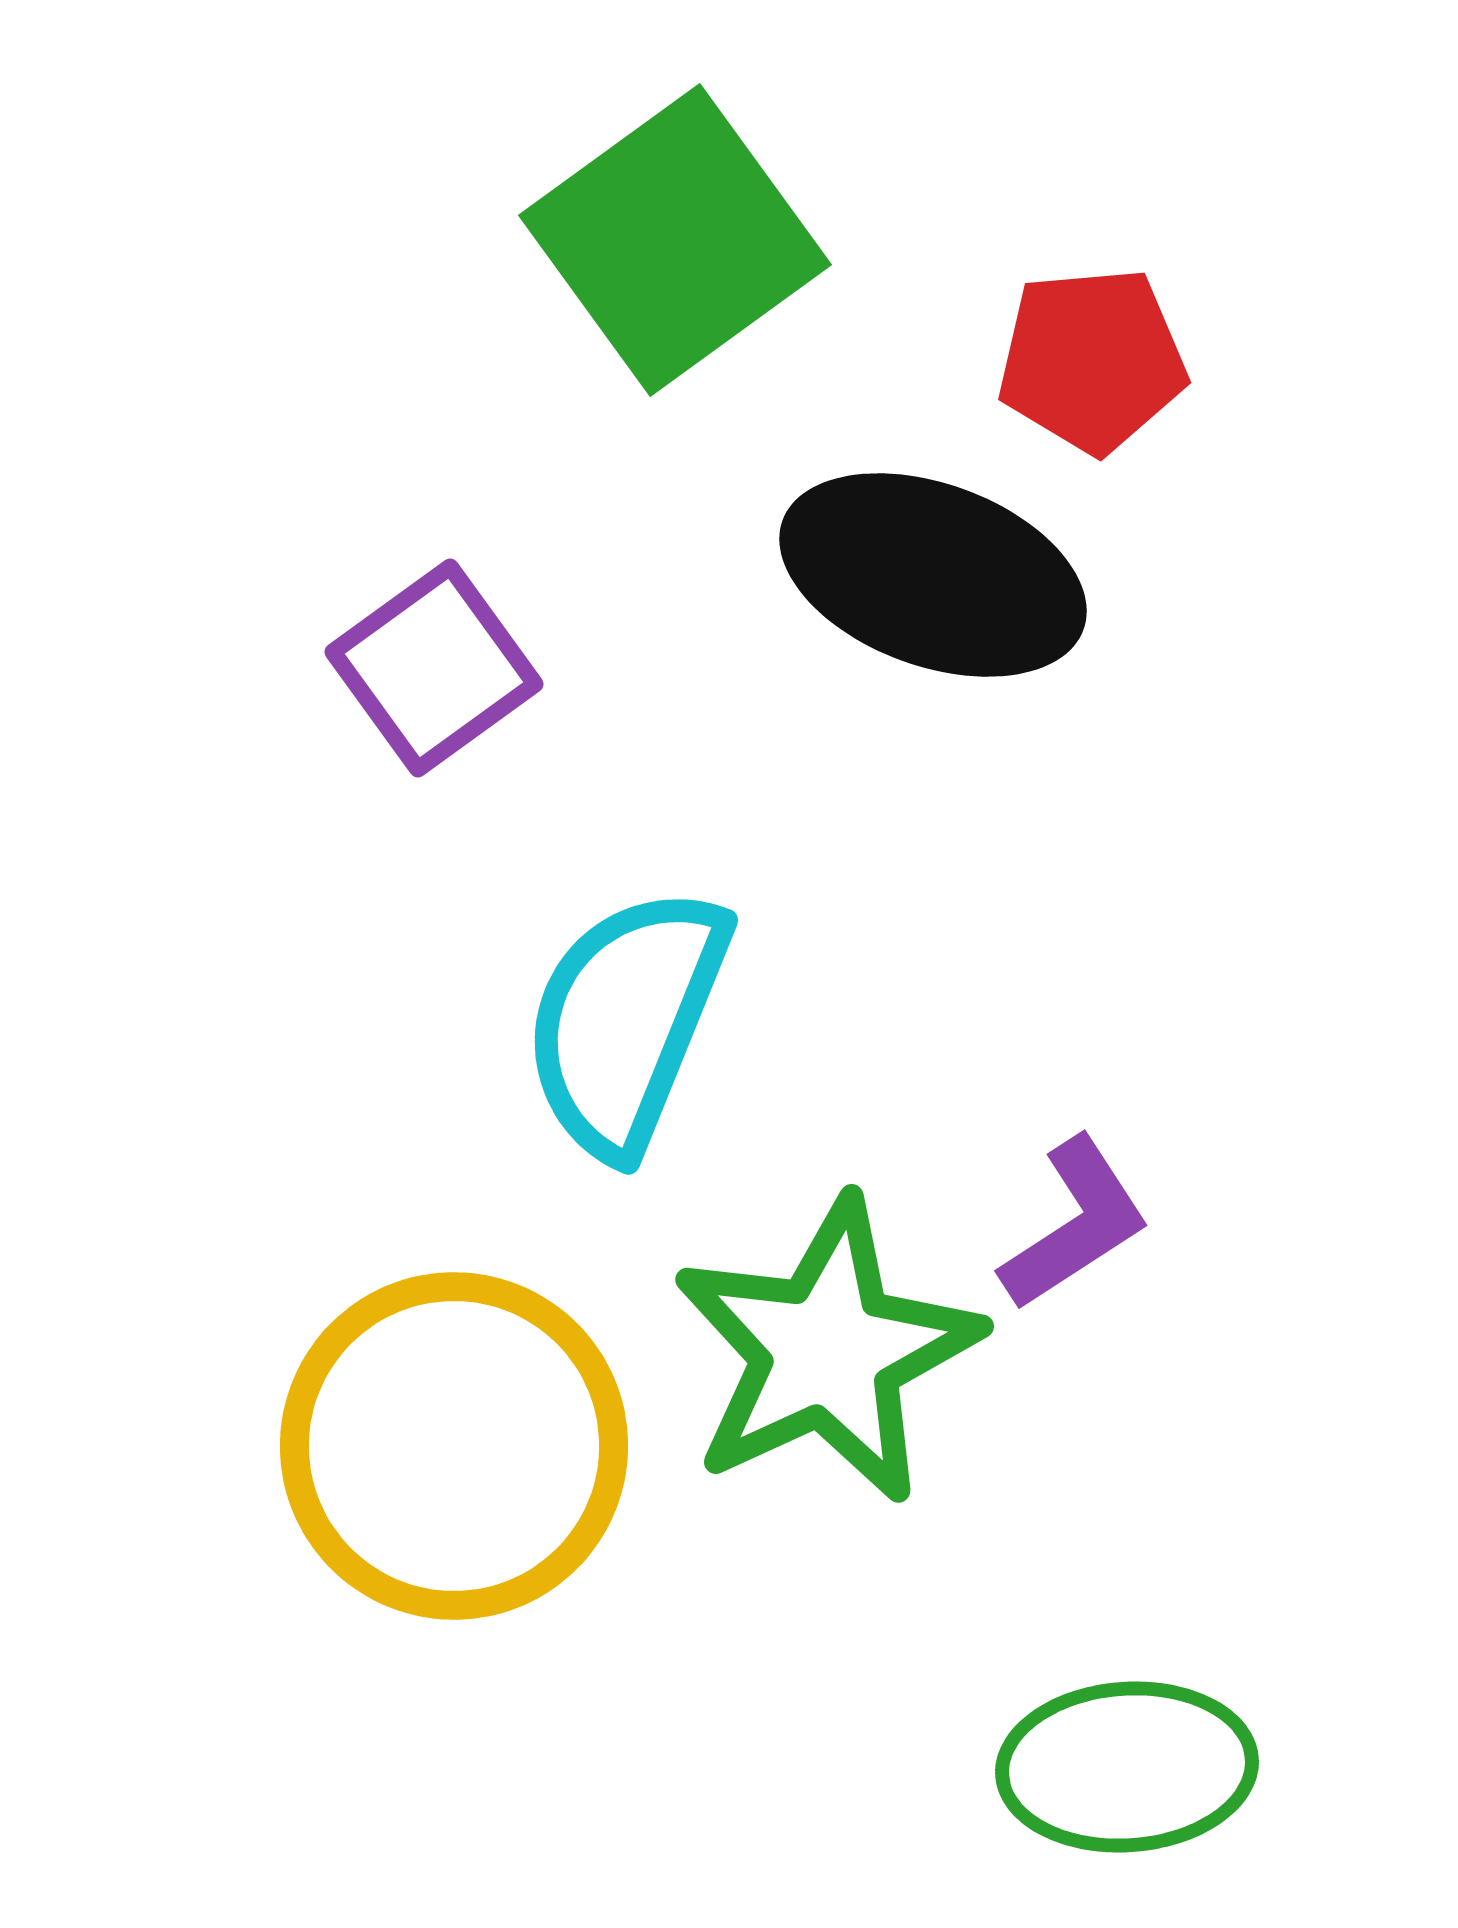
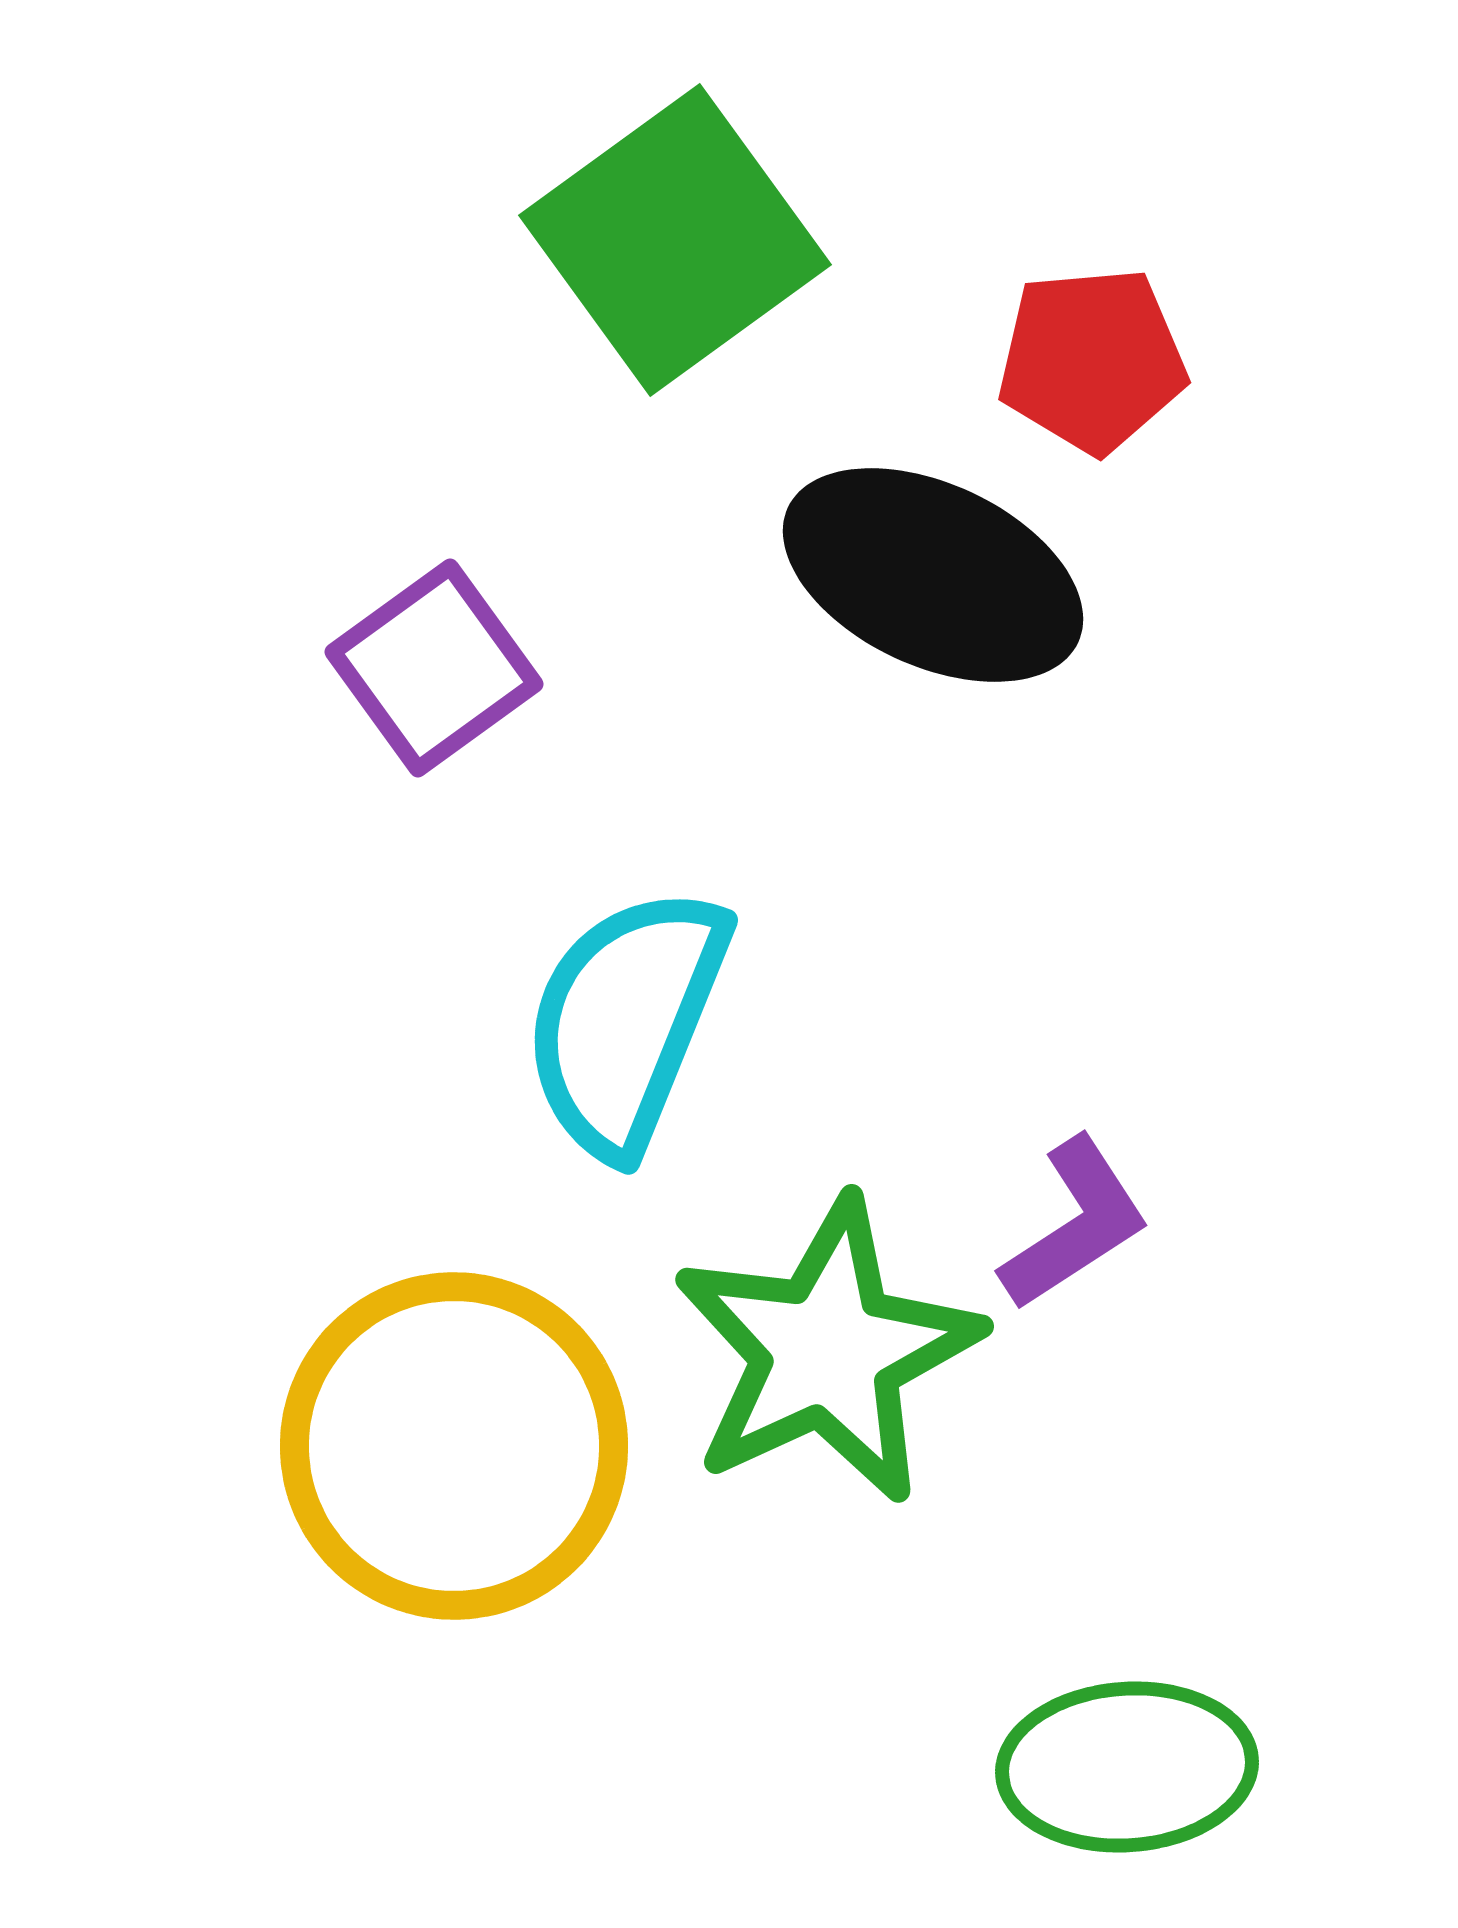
black ellipse: rotated 5 degrees clockwise
